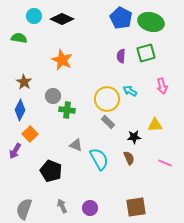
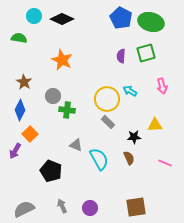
gray semicircle: rotated 45 degrees clockwise
